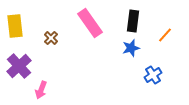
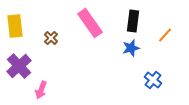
blue cross: moved 5 px down; rotated 18 degrees counterclockwise
